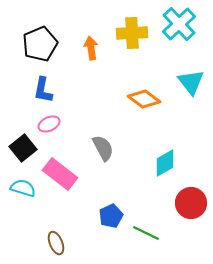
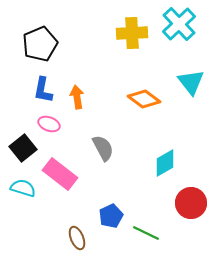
orange arrow: moved 14 px left, 49 px down
pink ellipse: rotated 45 degrees clockwise
brown ellipse: moved 21 px right, 5 px up
